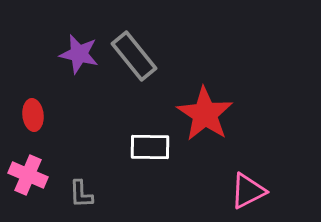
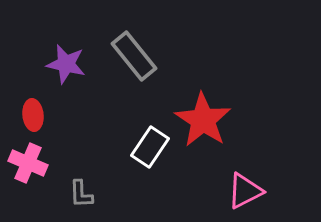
purple star: moved 13 px left, 10 px down
red star: moved 2 px left, 6 px down
white rectangle: rotated 57 degrees counterclockwise
pink cross: moved 12 px up
pink triangle: moved 3 px left
